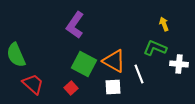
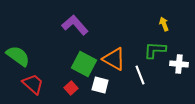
purple L-shape: rotated 104 degrees clockwise
green L-shape: moved 2 px down; rotated 20 degrees counterclockwise
green semicircle: moved 2 px right, 1 px down; rotated 150 degrees clockwise
orange triangle: moved 2 px up
white line: moved 1 px right, 1 px down
white square: moved 13 px left, 2 px up; rotated 18 degrees clockwise
